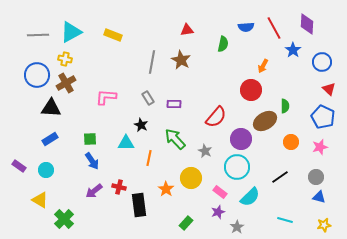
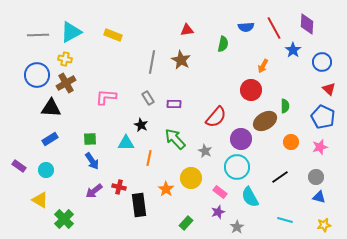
cyan semicircle at (250, 197): rotated 105 degrees clockwise
